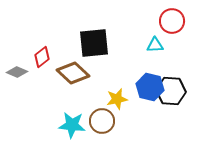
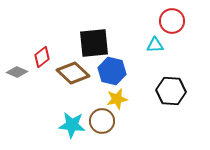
blue hexagon: moved 38 px left, 16 px up
